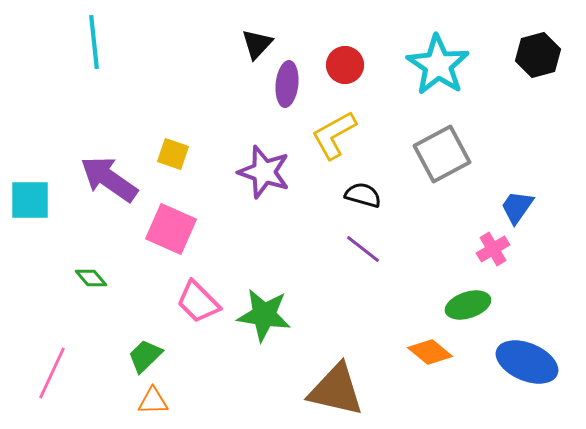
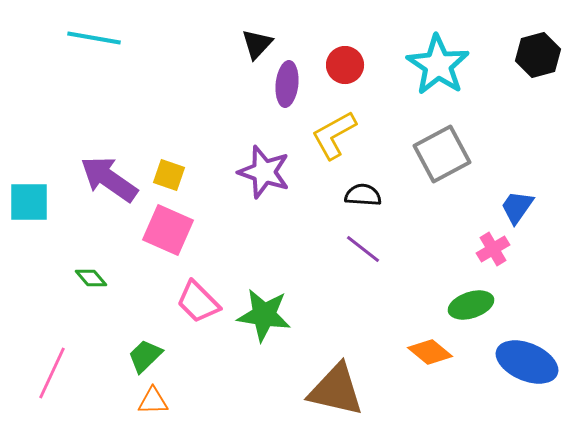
cyan line: moved 4 px up; rotated 74 degrees counterclockwise
yellow square: moved 4 px left, 21 px down
black semicircle: rotated 12 degrees counterclockwise
cyan square: moved 1 px left, 2 px down
pink square: moved 3 px left, 1 px down
green ellipse: moved 3 px right
